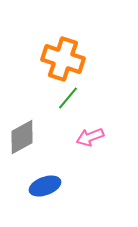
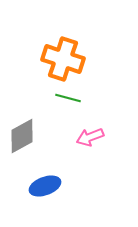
green line: rotated 65 degrees clockwise
gray diamond: moved 1 px up
